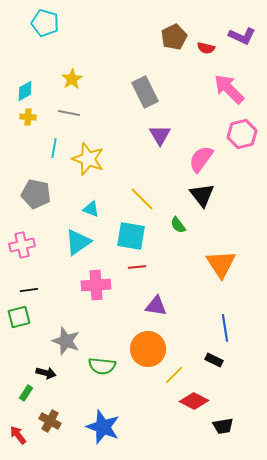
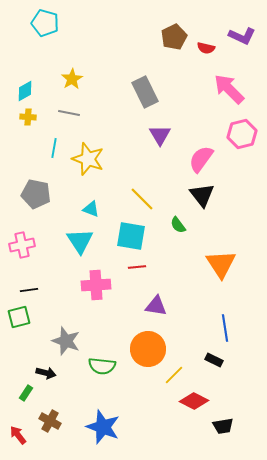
cyan triangle at (78, 242): moved 2 px right, 1 px up; rotated 28 degrees counterclockwise
